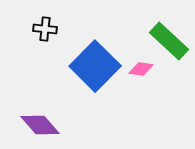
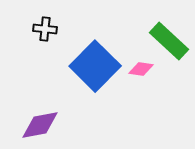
purple diamond: rotated 60 degrees counterclockwise
